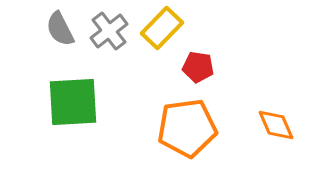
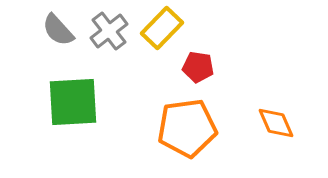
gray semicircle: moved 2 px left, 1 px down; rotated 15 degrees counterclockwise
orange diamond: moved 2 px up
